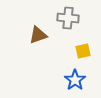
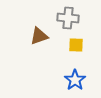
brown triangle: moved 1 px right, 1 px down
yellow square: moved 7 px left, 6 px up; rotated 14 degrees clockwise
